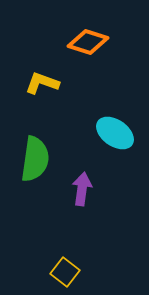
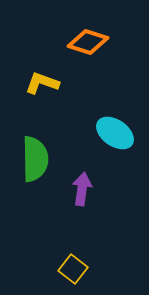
green semicircle: rotated 9 degrees counterclockwise
yellow square: moved 8 px right, 3 px up
